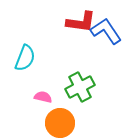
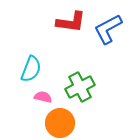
red L-shape: moved 10 px left
blue L-shape: moved 2 px right, 2 px up; rotated 84 degrees counterclockwise
cyan semicircle: moved 6 px right, 11 px down
